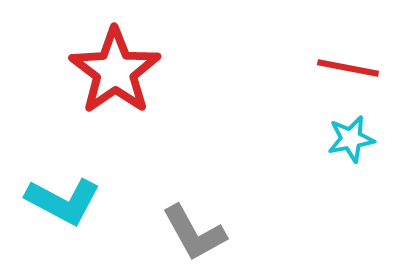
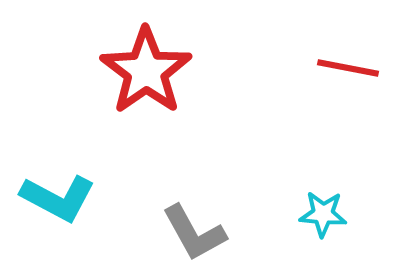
red star: moved 31 px right
cyan star: moved 28 px left, 75 px down; rotated 15 degrees clockwise
cyan L-shape: moved 5 px left, 3 px up
